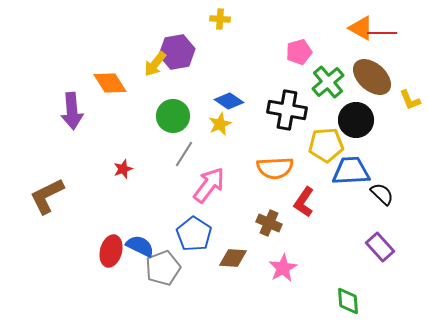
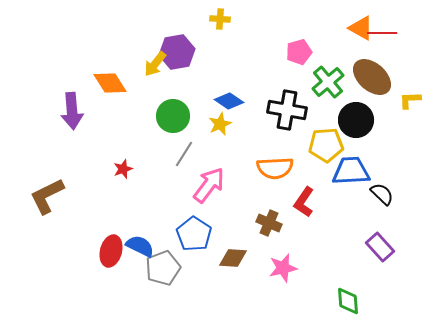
yellow L-shape: rotated 110 degrees clockwise
pink star: rotated 16 degrees clockwise
